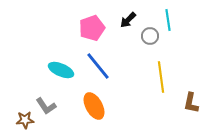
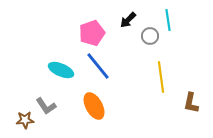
pink pentagon: moved 5 px down
